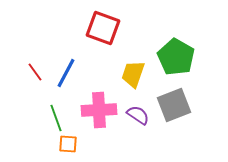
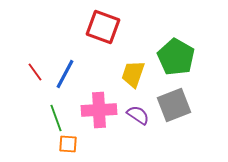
red square: moved 1 px up
blue line: moved 1 px left, 1 px down
